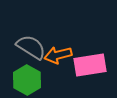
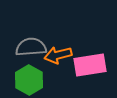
gray semicircle: rotated 36 degrees counterclockwise
green hexagon: moved 2 px right
